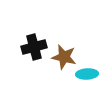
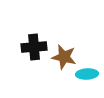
black cross: rotated 10 degrees clockwise
